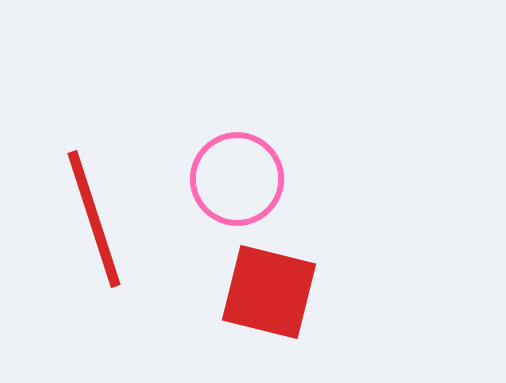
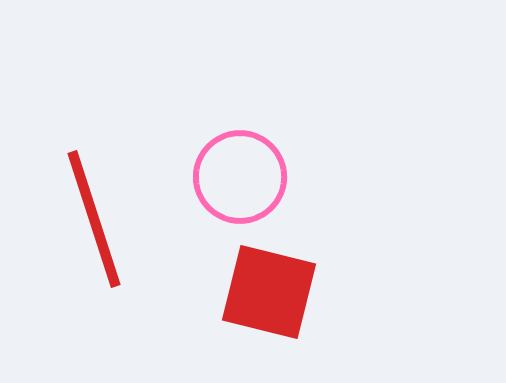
pink circle: moved 3 px right, 2 px up
